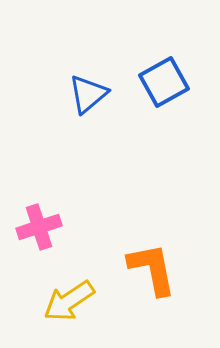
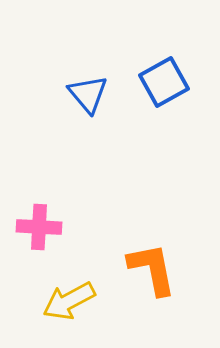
blue triangle: rotated 30 degrees counterclockwise
pink cross: rotated 21 degrees clockwise
yellow arrow: rotated 6 degrees clockwise
